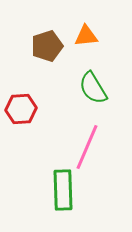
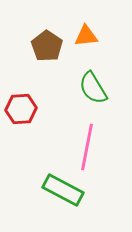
brown pentagon: rotated 20 degrees counterclockwise
pink line: rotated 12 degrees counterclockwise
green rectangle: rotated 60 degrees counterclockwise
